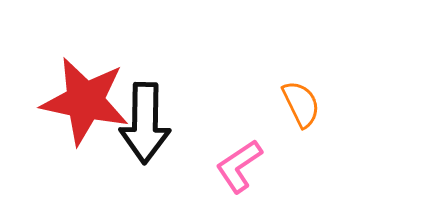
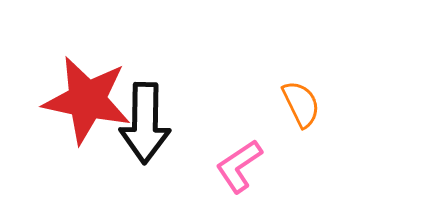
red star: moved 2 px right, 1 px up
